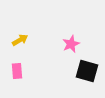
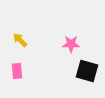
yellow arrow: rotated 105 degrees counterclockwise
pink star: rotated 24 degrees clockwise
